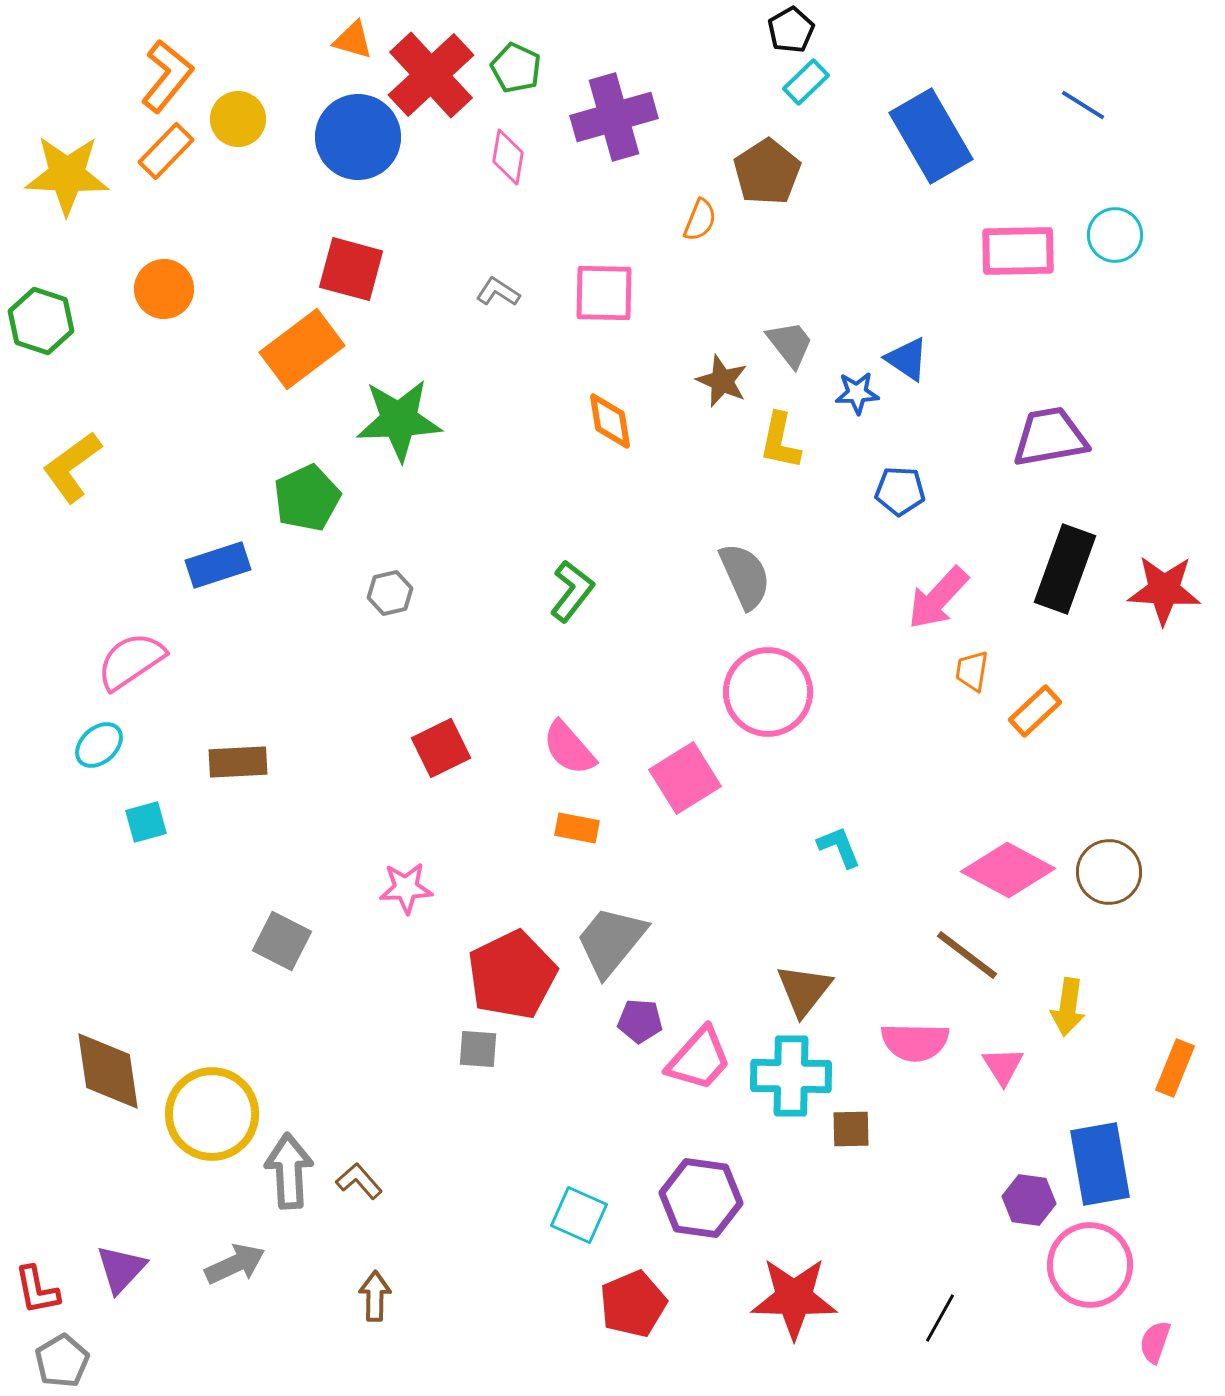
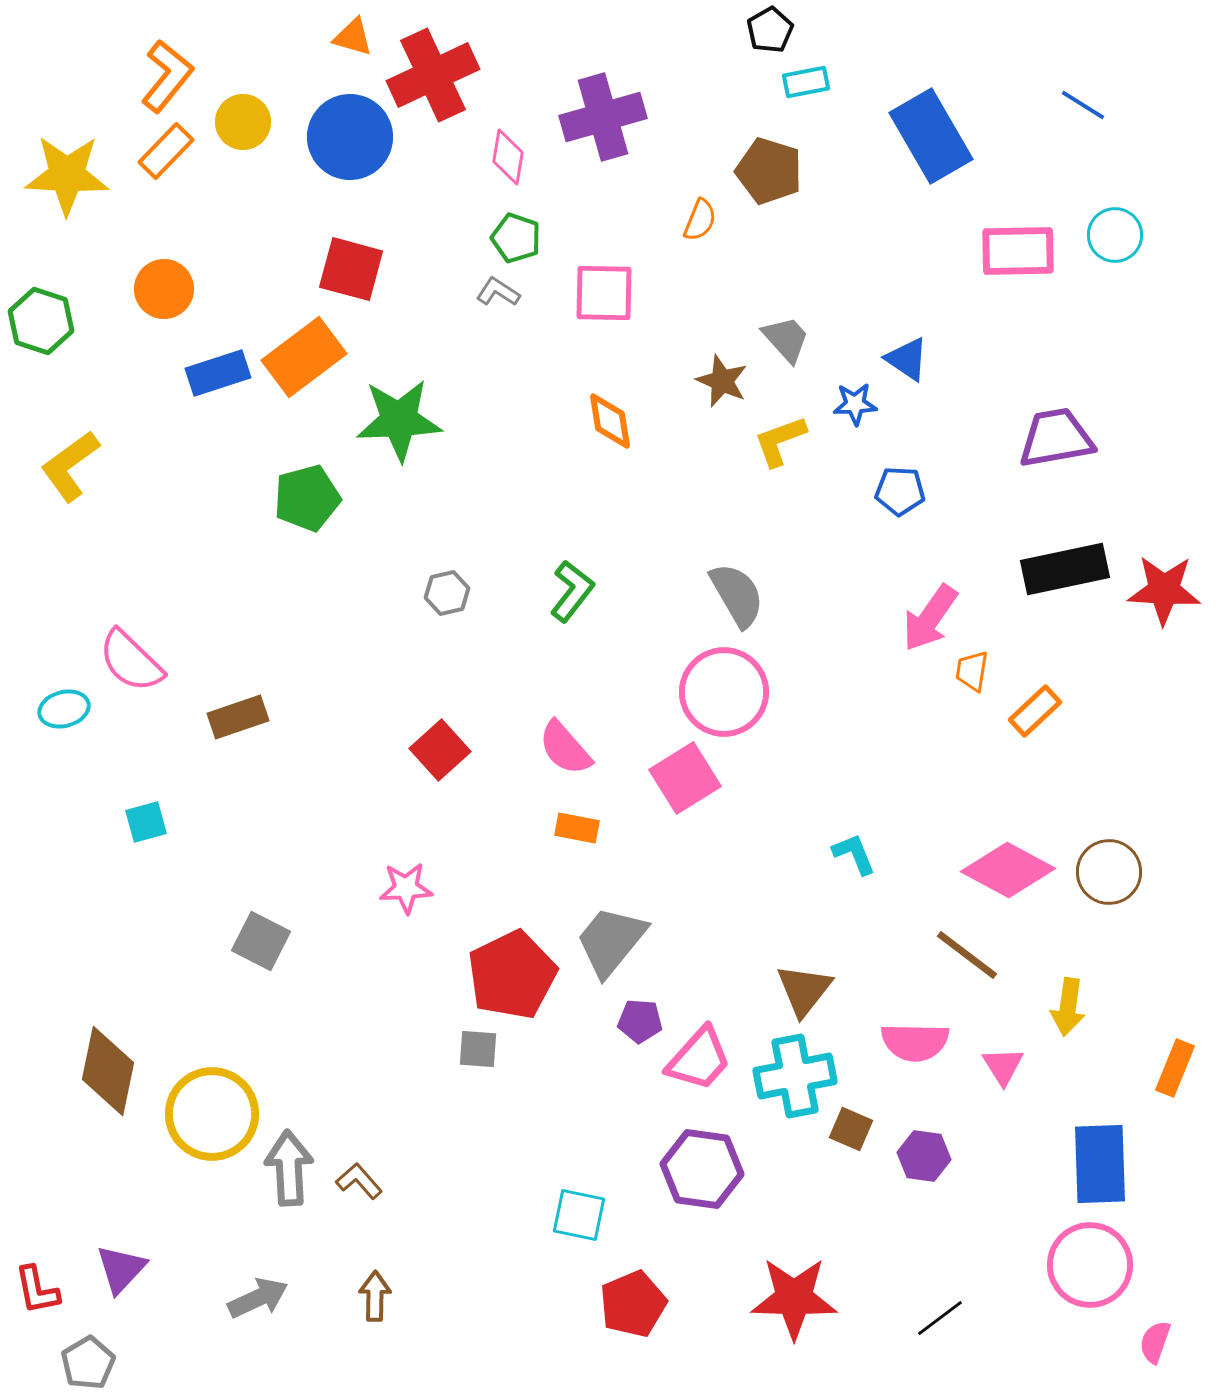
black pentagon at (791, 30): moved 21 px left
orange triangle at (353, 40): moved 3 px up
green pentagon at (516, 68): moved 170 px down; rotated 6 degrees counterclockwise
red cross at (431, 75): moved 2 px right; rotated 18 degrees clockwise
cyan rectangle at (806, 82): rotated 33 degrees clockwise
purple cross at (614, 117): moved 11 px left
yellow circle at (238, 119): moved 5 px right, 3 px down
blue circle at (358, 137): moved 8 px left
brown pentagon at (767, 172): moved 2 px right, 1 px up; rotated 22 degrees counterclockwise
gray trapezoid at (790, 344): moved 4 px left, 5 px up; rotated 4 degrees counterclockwise
orange rectangle at (302, 349): moved 2 px right, 8 px down
blue star at (857, 393): moved 2 px left, 11 px down
purple trapezoid at (1050, 437): moved 6 px right, 1 px down
yellow L-shape at (780, 441): rotated 58 degrees clockwise
yellow L-shape at (72, 467): moved 2 px left, 1 px up
green pentagon at (307, 498): rotated 10 degrees clockwise
blue rectangle at (218, 565): moved 192 px up
black rectangle at (1065, 569): rotated 58 degrees clockwise
gray semicircle at (745, 576): moved 8 px left, 19 px down; rotated 6 degrees counterclockwise
gray hexagon at (390, 593): moved 57 px right
pink arrow at (938, 598): moved 8 px left, 20 px down; rotated 8 degrees counterclockwise
pink semicircle at (131, 661): rotated 102 degrees counterclockwise
pink circle at (768, 692): moved 44 px left
cyan ellipse at (99, 745): moved 35 px left, 36 px up; rotated 27 degrees clockwise
red square at (441, 748): moved 1 px left, 2 px down; rotated 16 degrees counterclockwise
pink semicircle at (569, 748): moved 4 px left
brown rectangle at (238, 762): moved 45 px up; rotated 16 degrees counterclockwise
cyan L-shape at (839, 847): moved 15 px right, 7 px down
gray square at (282, 941): moved 21 px left
brown diamond at (108, 1071): rotated 20 degrees clockwise
cyan cross at (791, 1076): moved 4 px right; rotated 12 degrees counterclockwise
brown square at (851, 1129): rotated 24 degrees clockwise
blue rectangle at (1100, 1164): rotated 8 degrees clockwise
gray arrow at (289, 1171): moved 3 px up
purple hexagon at (701, 1198): moved 1 px right, 29 px up
purple hexagon at (1029, 1200): moved 105 px left, 44 px up
cyan square at (579, 1215): rotated 12 degrees counterclockwise
gray arrow at (235, 1264): moved 23 px right, 34 px down
black line at (940, 1318): rotated 24 degrees clockwise
gray pentagon at (62, 1361): moved 26 px right, 2 px down
